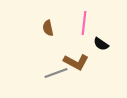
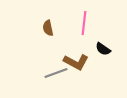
black semicircle: moved 2 px right, 5 px down
